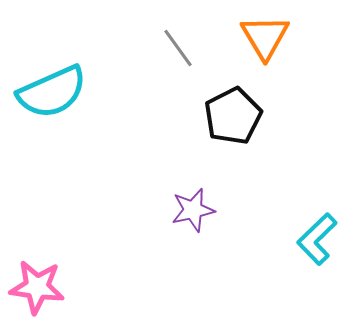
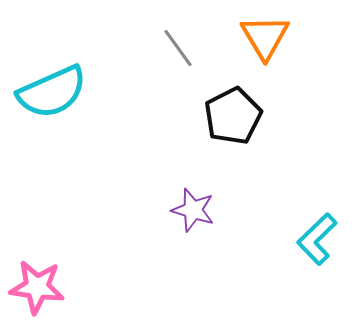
purple star: rotated 30 degrees clockwise
